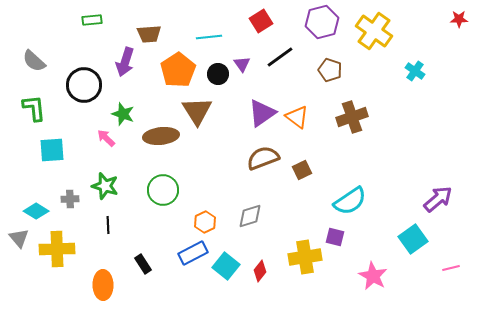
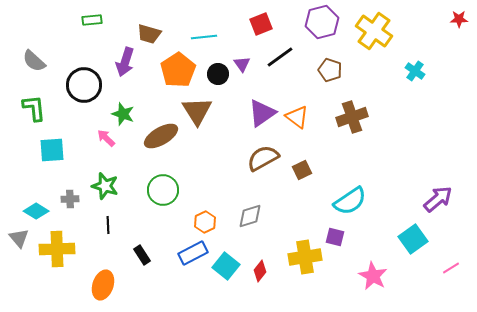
red square at (261, 21): moved 3 px down; rotated 10 degrees clockwise
brown trapezoid at (149, 34): rotated 20 degrees clockwise
cyan line at (209, 37): moved 5 px left
brown ellipse at (161, 136): rotated 24 degrees counterclockwise
brown semicircle at (263, 158): rotated 8 degrees counterclockwise
black rectangle at (143, 264): moved 1 px left, 9 px up
pink line at (451, 268): rotated 18 degrees counterclockwise
orange ellipse at (103, 285): rotated 20 degrees clockwise
